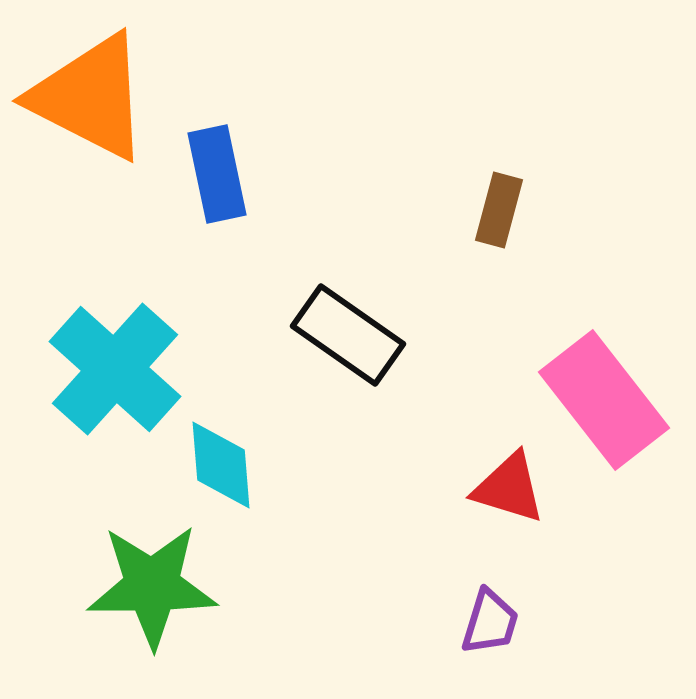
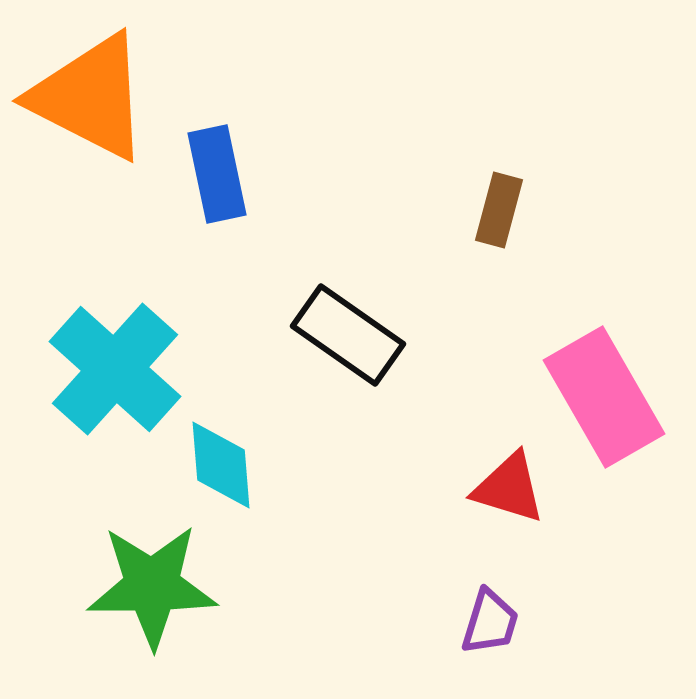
pink rectangle: moved 3 px up; rotated 8 degrees clockwise
